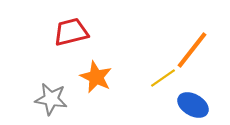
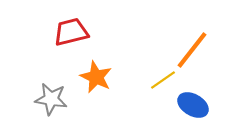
yellow line: moved 2 px down
